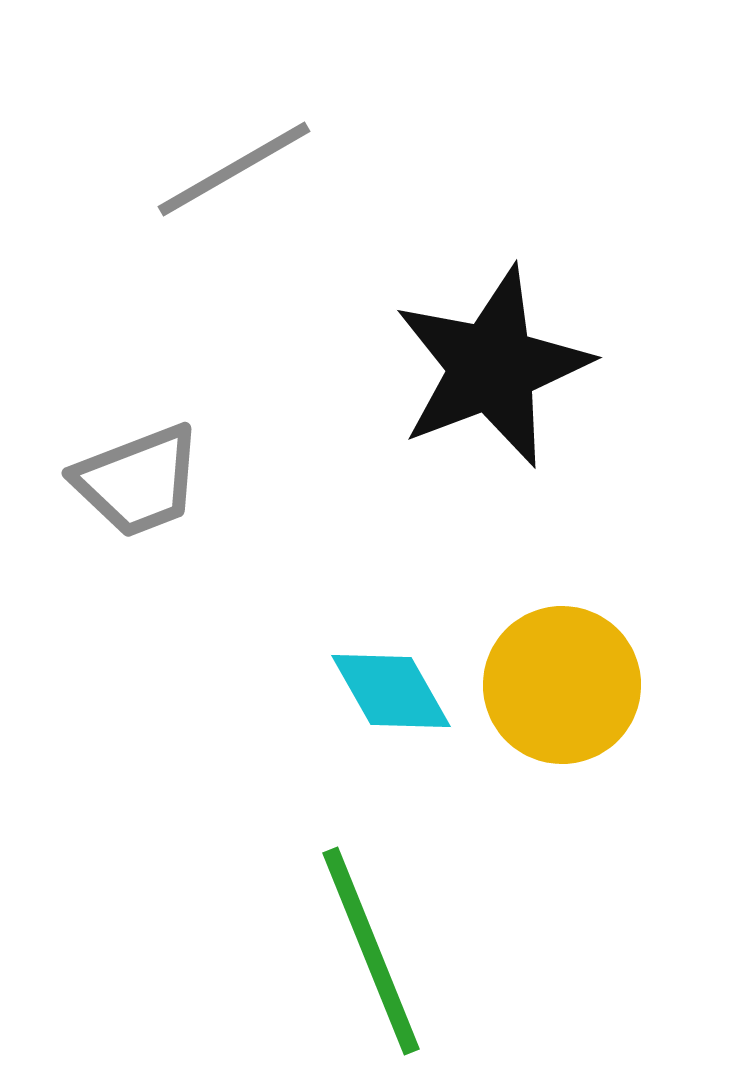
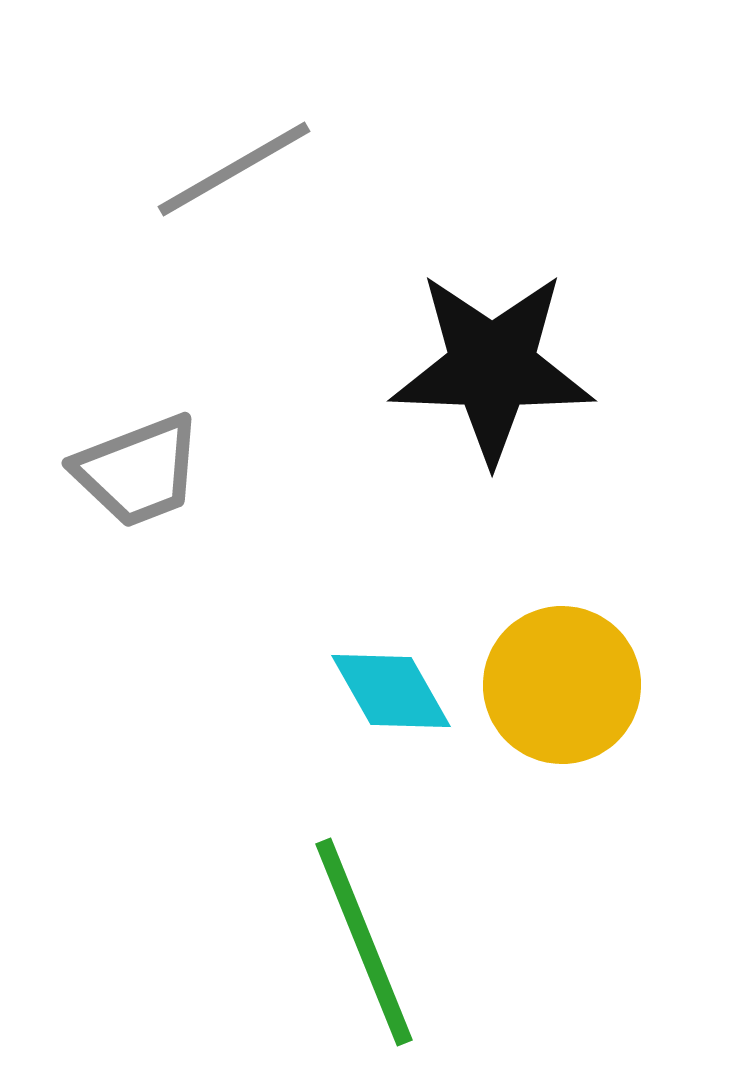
black star: rotated 23 degrees clockwise
gray trapezoid: moved 10 px up
green line: moved 7 px left, 9 px up
